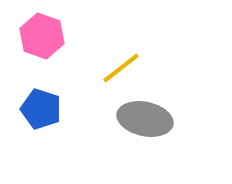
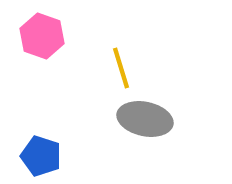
yellow line: rotated 69 degrees counterclockwise
blue pentagon: moved 47 px down
